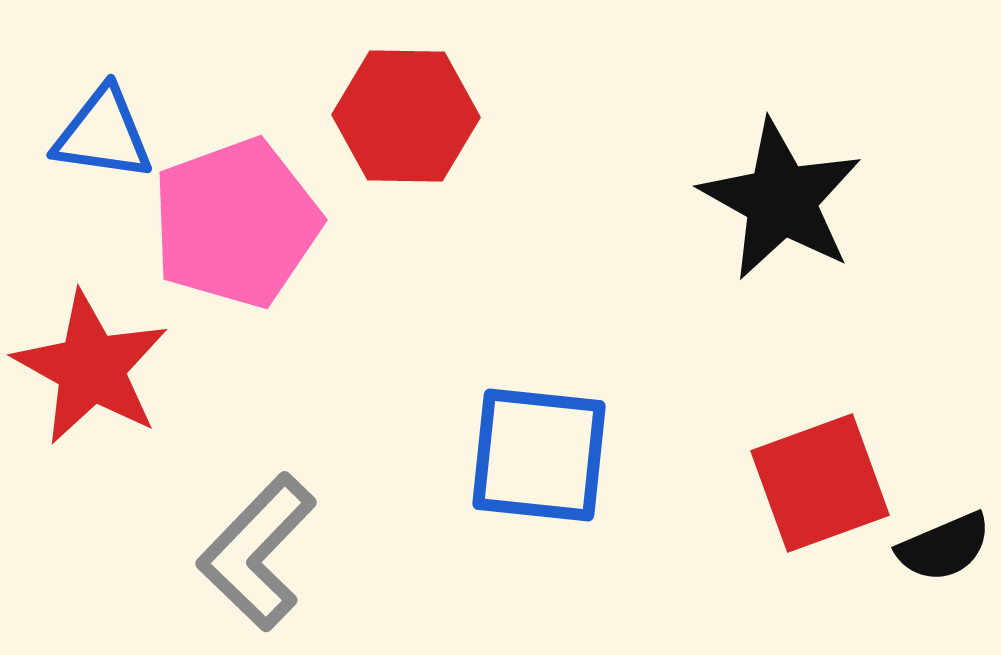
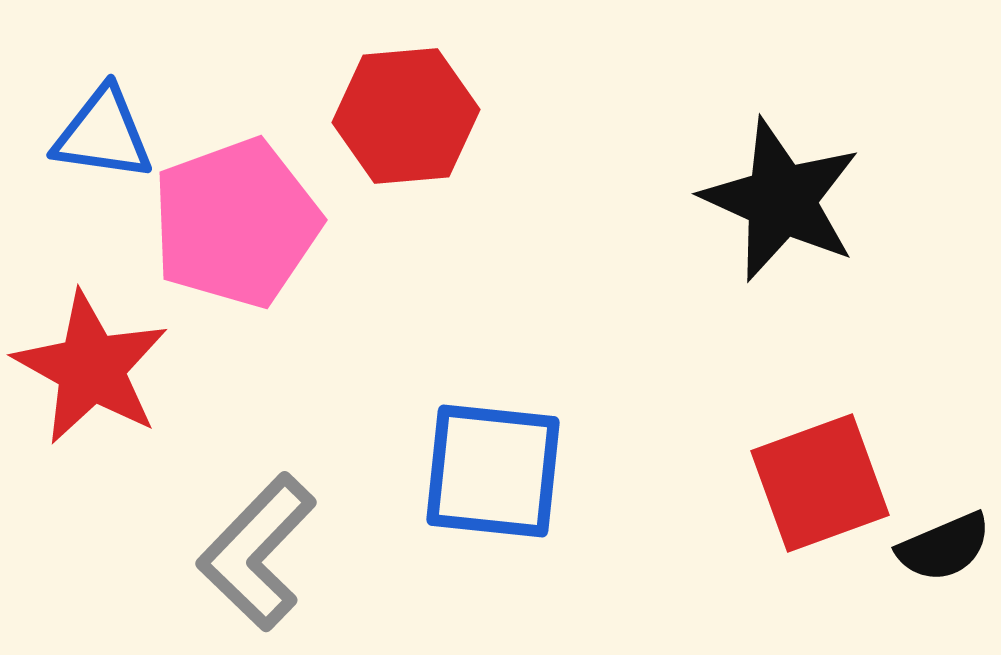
red hexagon: rotated 6 degrees counterclockwise
black star: rotated 5 degrees counterclockwise
blue square: moved 46 px left, 16 px down
